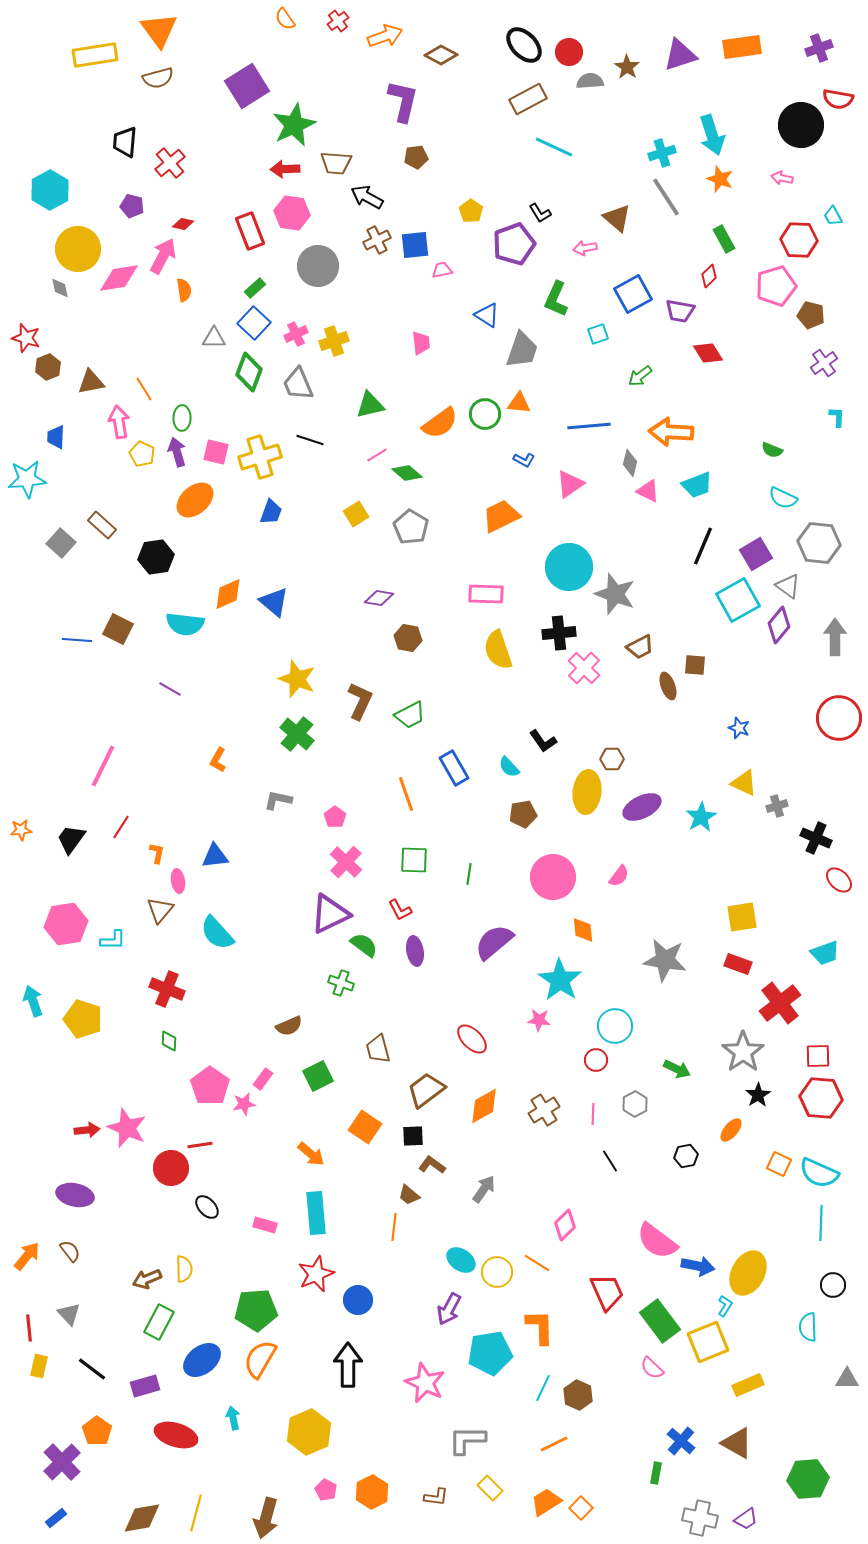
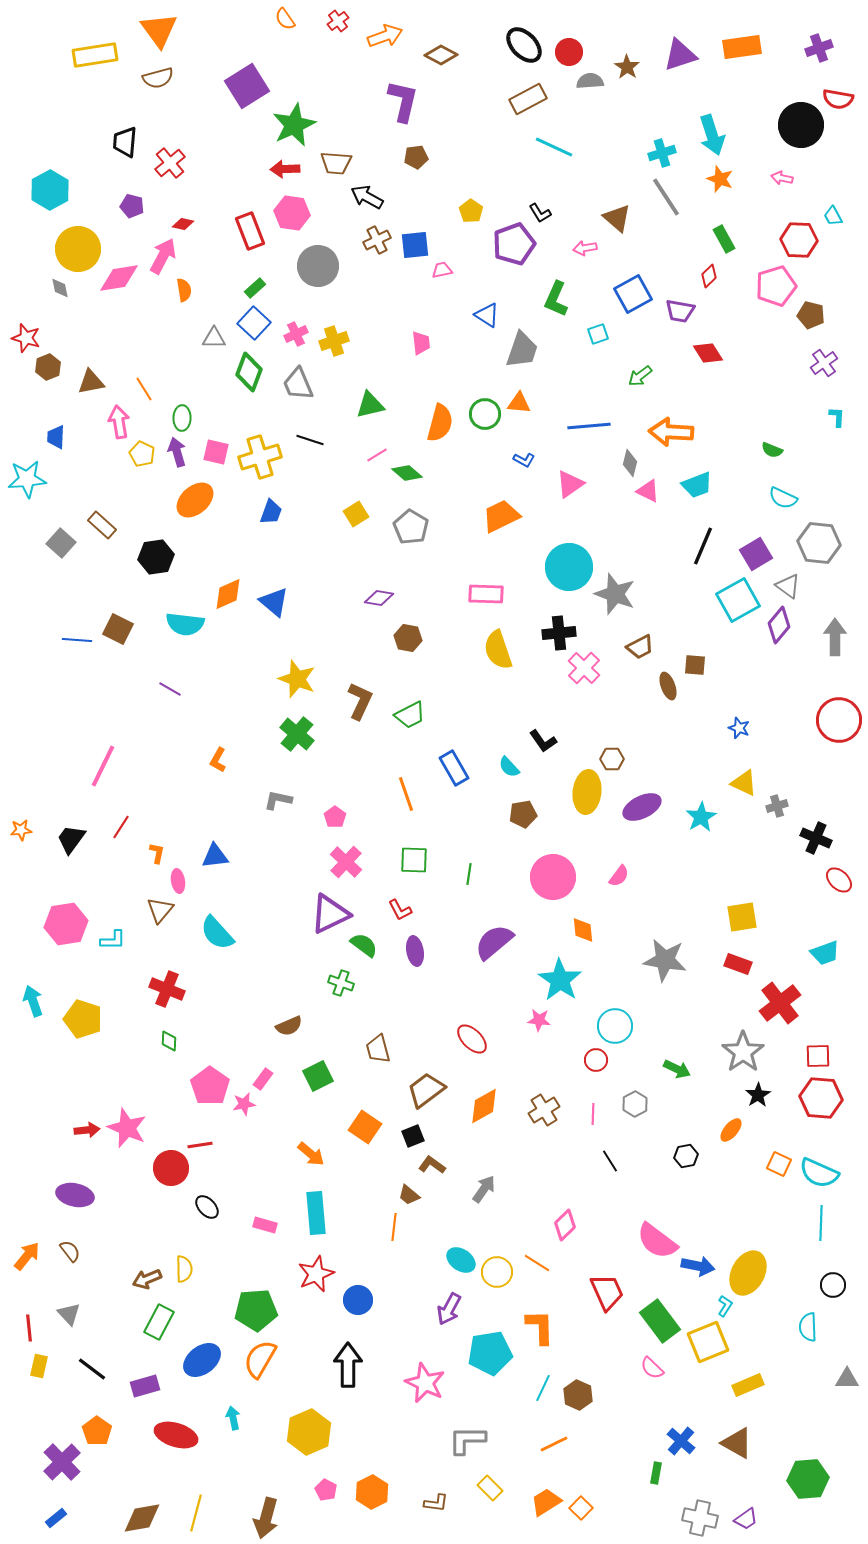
orange semicircle at (440, 423): rotated 39 degrees counterclockwise
red circle at (839, 718): moved 2 px down
black square at (413, 1136): rotated 20 degrees counterclockwise
brown L-shape at (436, 1497): moved 6 px down
